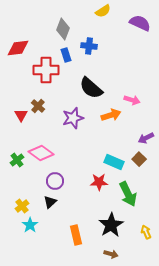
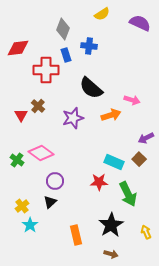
yellow semicircle: moved 1 px left, 3 px down
green cross: rotated 16 degrees counterclockwise
